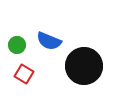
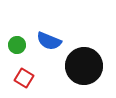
red square: moved 4 px down
